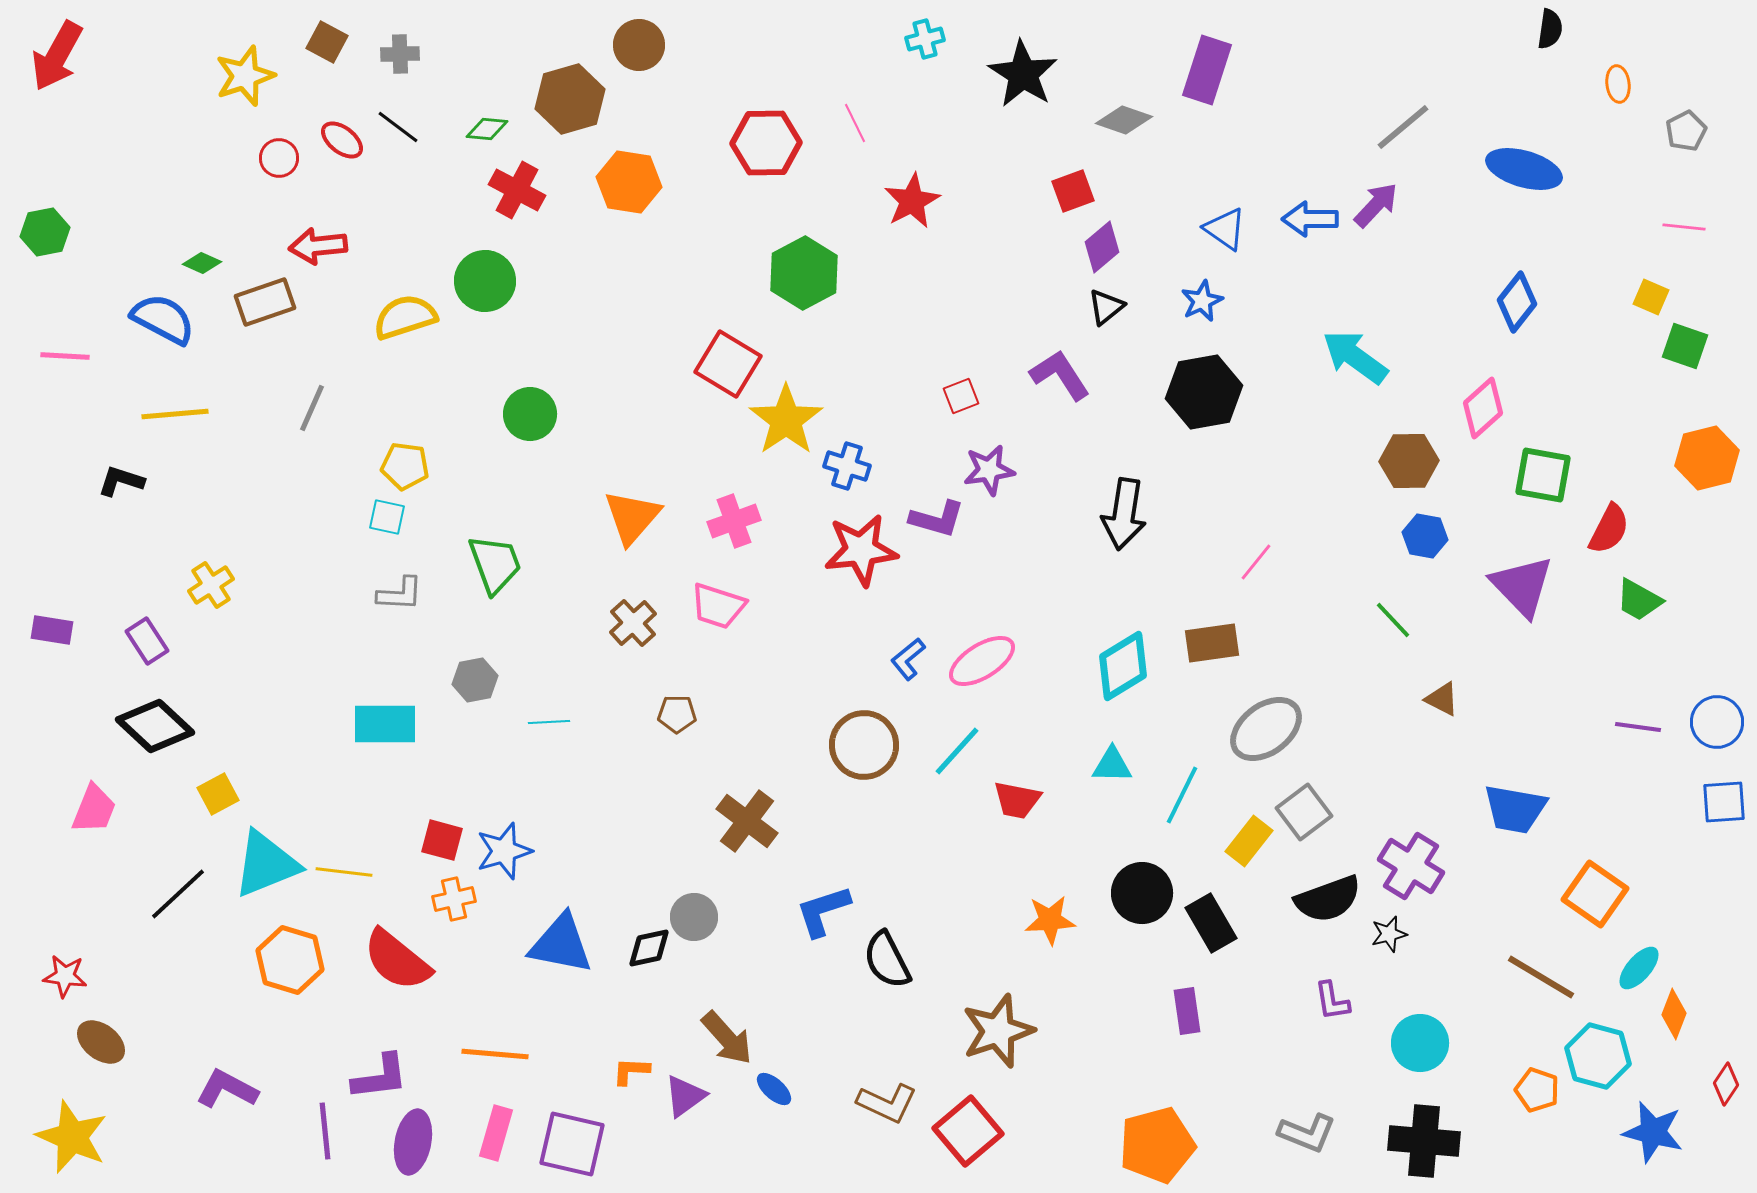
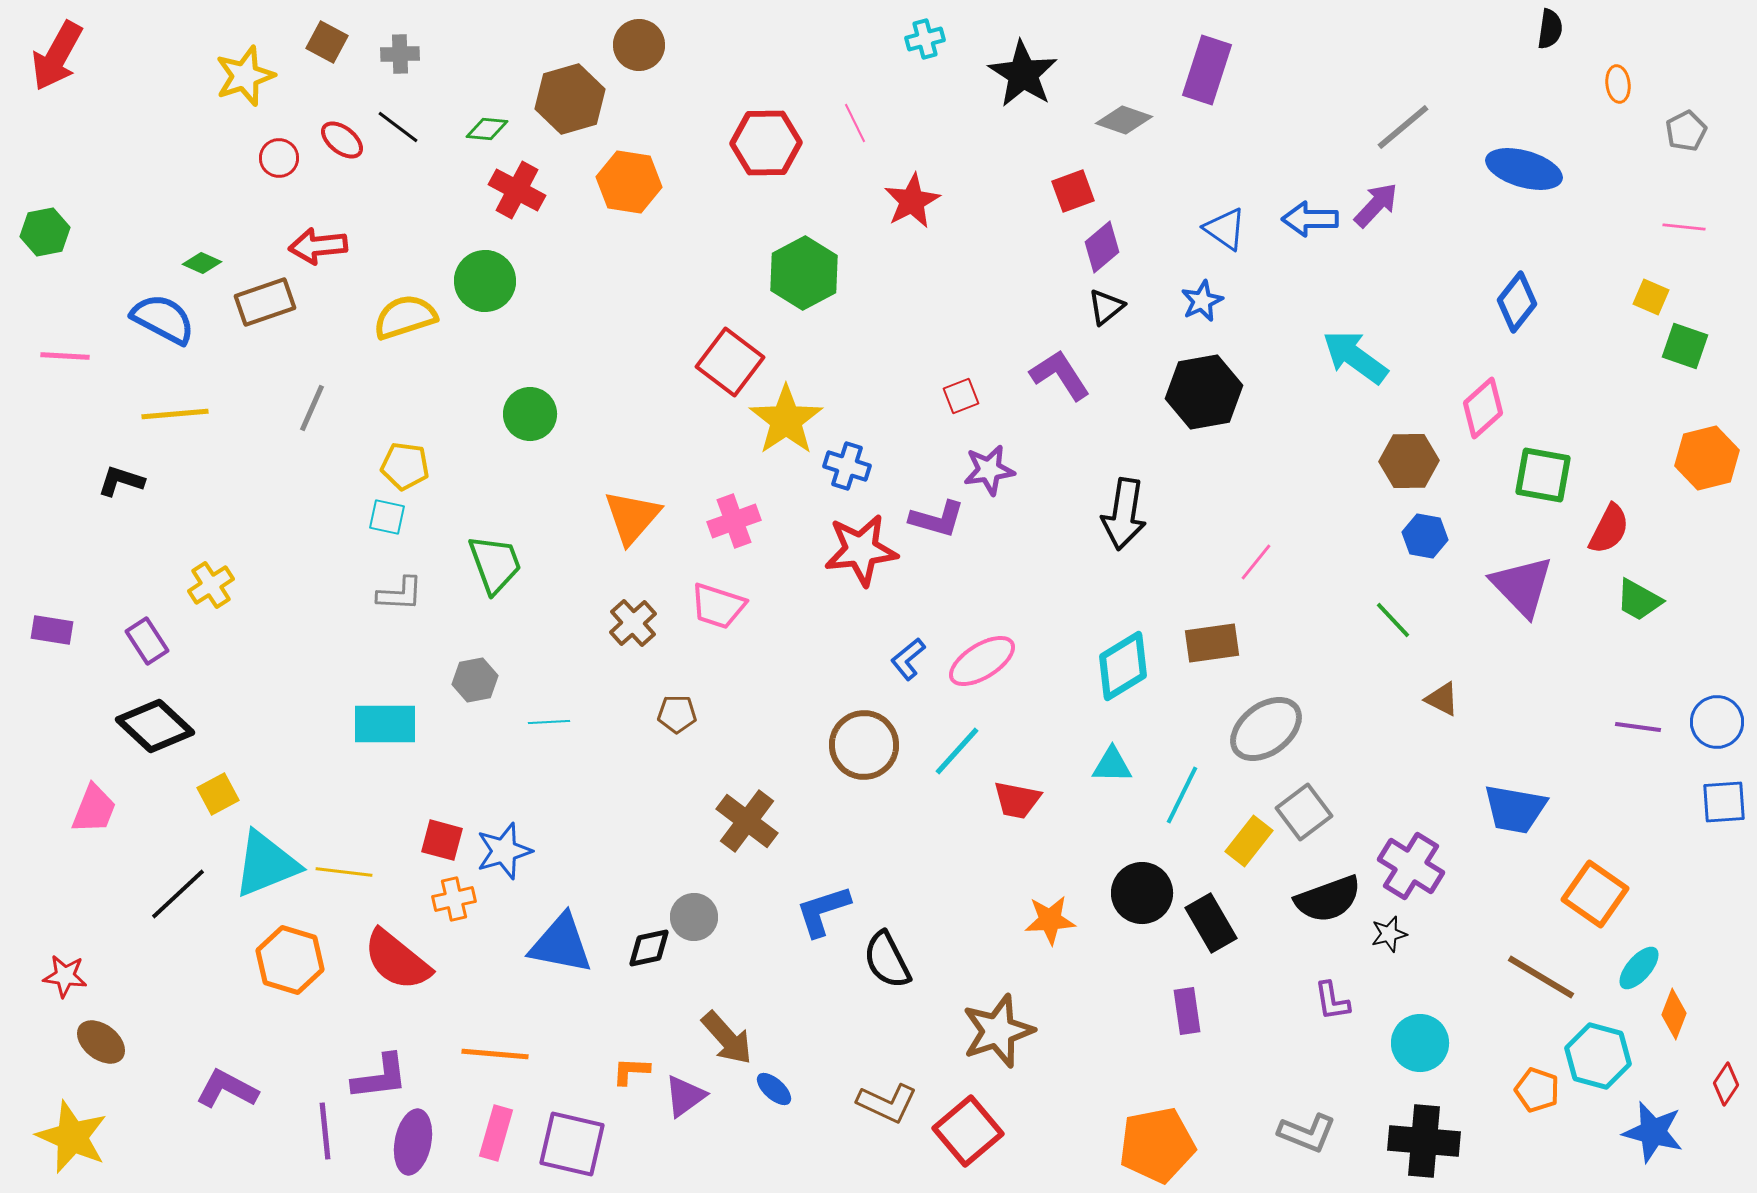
red square at (728, 364): moved 2 px right, 2 px up; rotated 6 degrees clockwise
orange pentagon at (1157, 1145): rotated 4 degrees clockwise
